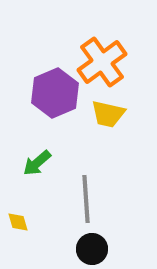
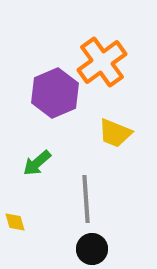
yellow trapezoid: moved 7 px right, 19 px down; rotated 9 degrees clockwise
yellow diamond: moved 3 px left
